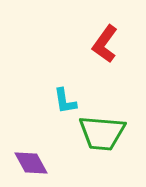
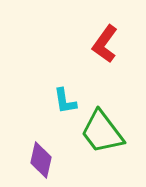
green trapezoid: moved 1 px up; rotated 48 degrees clockwise
purple diamond: moved 10 px right, 3 px up; rotated 42 degrees clockwise
